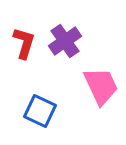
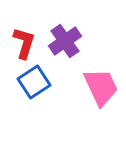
pink trapezoid: moved 1 px down
blue square: moved 6 px left, 29 px up; rotated 32 degrees clockwise
